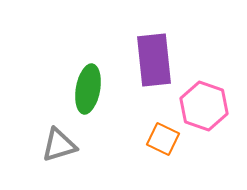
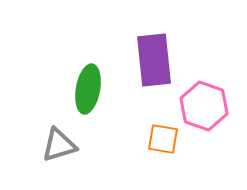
orange square: rotated 16 degrees counterclockwise
